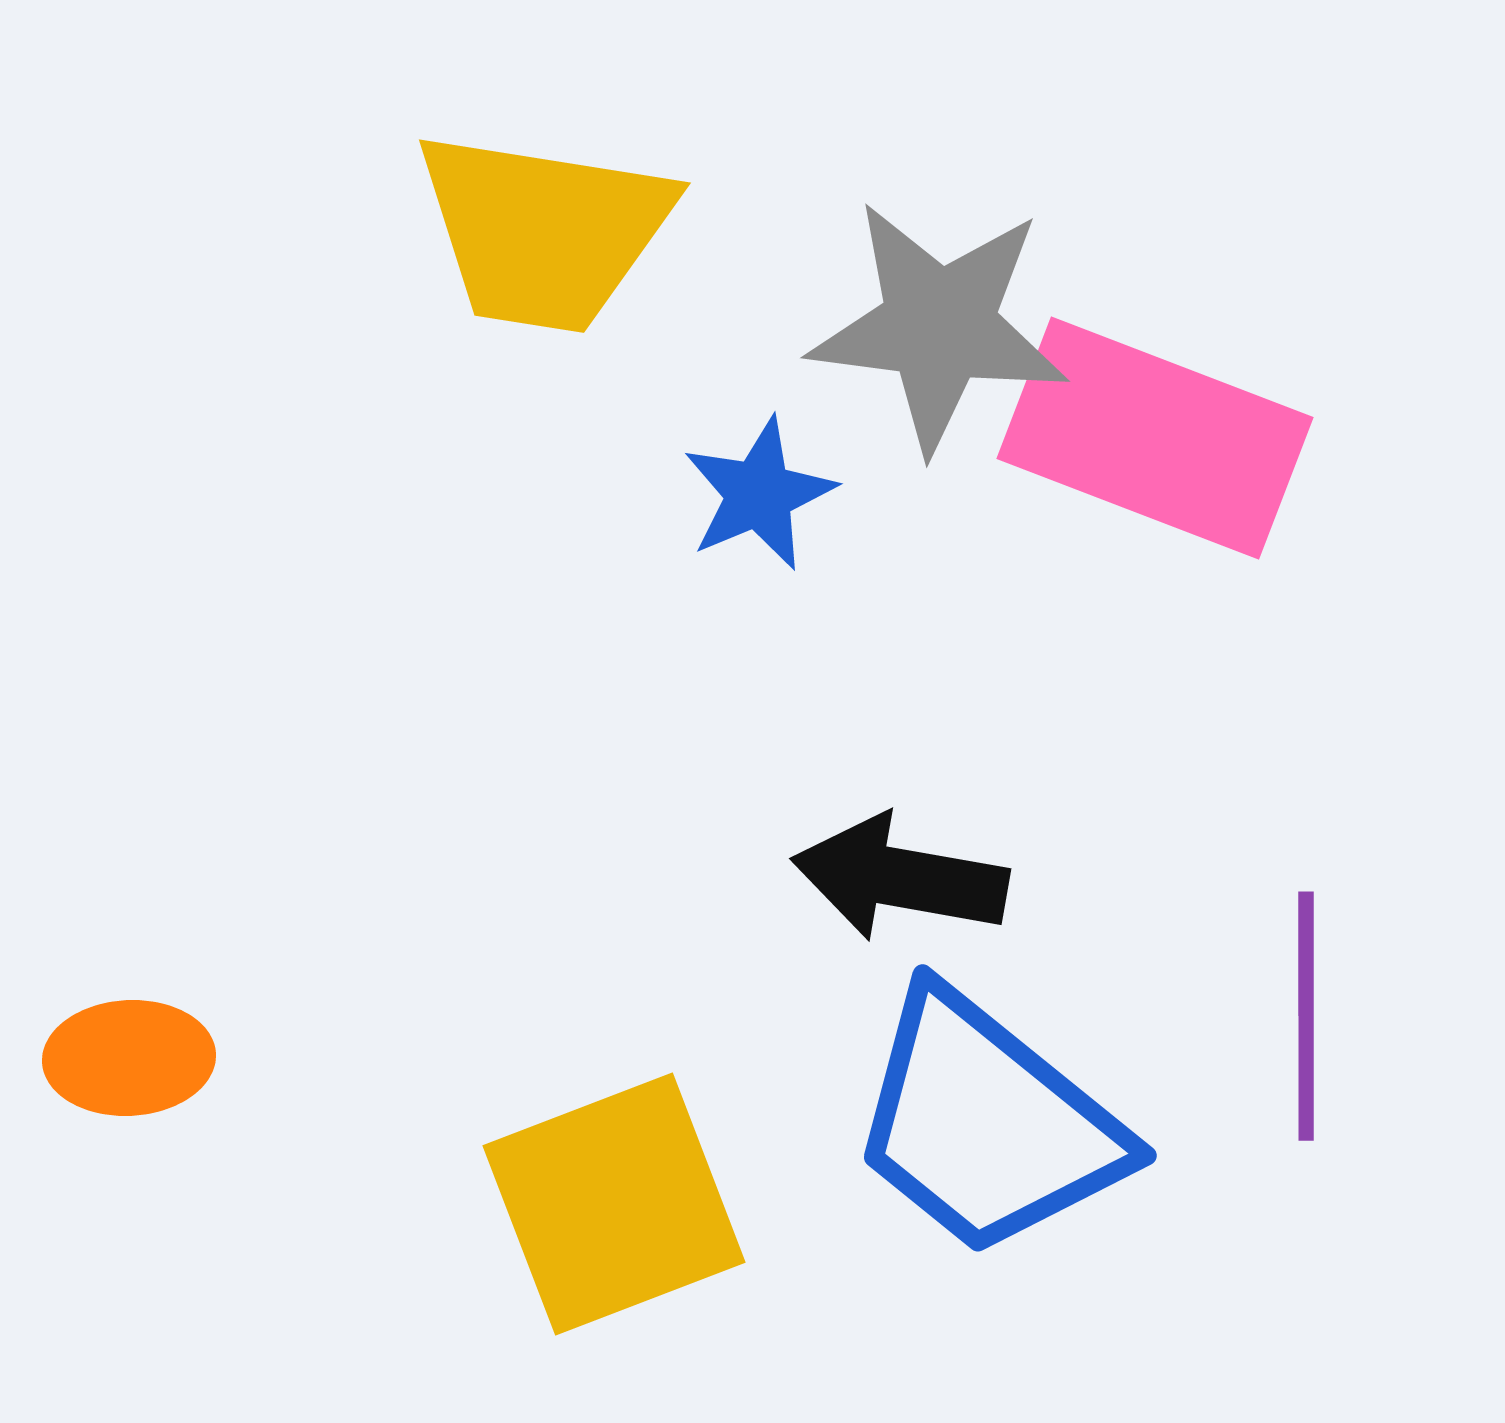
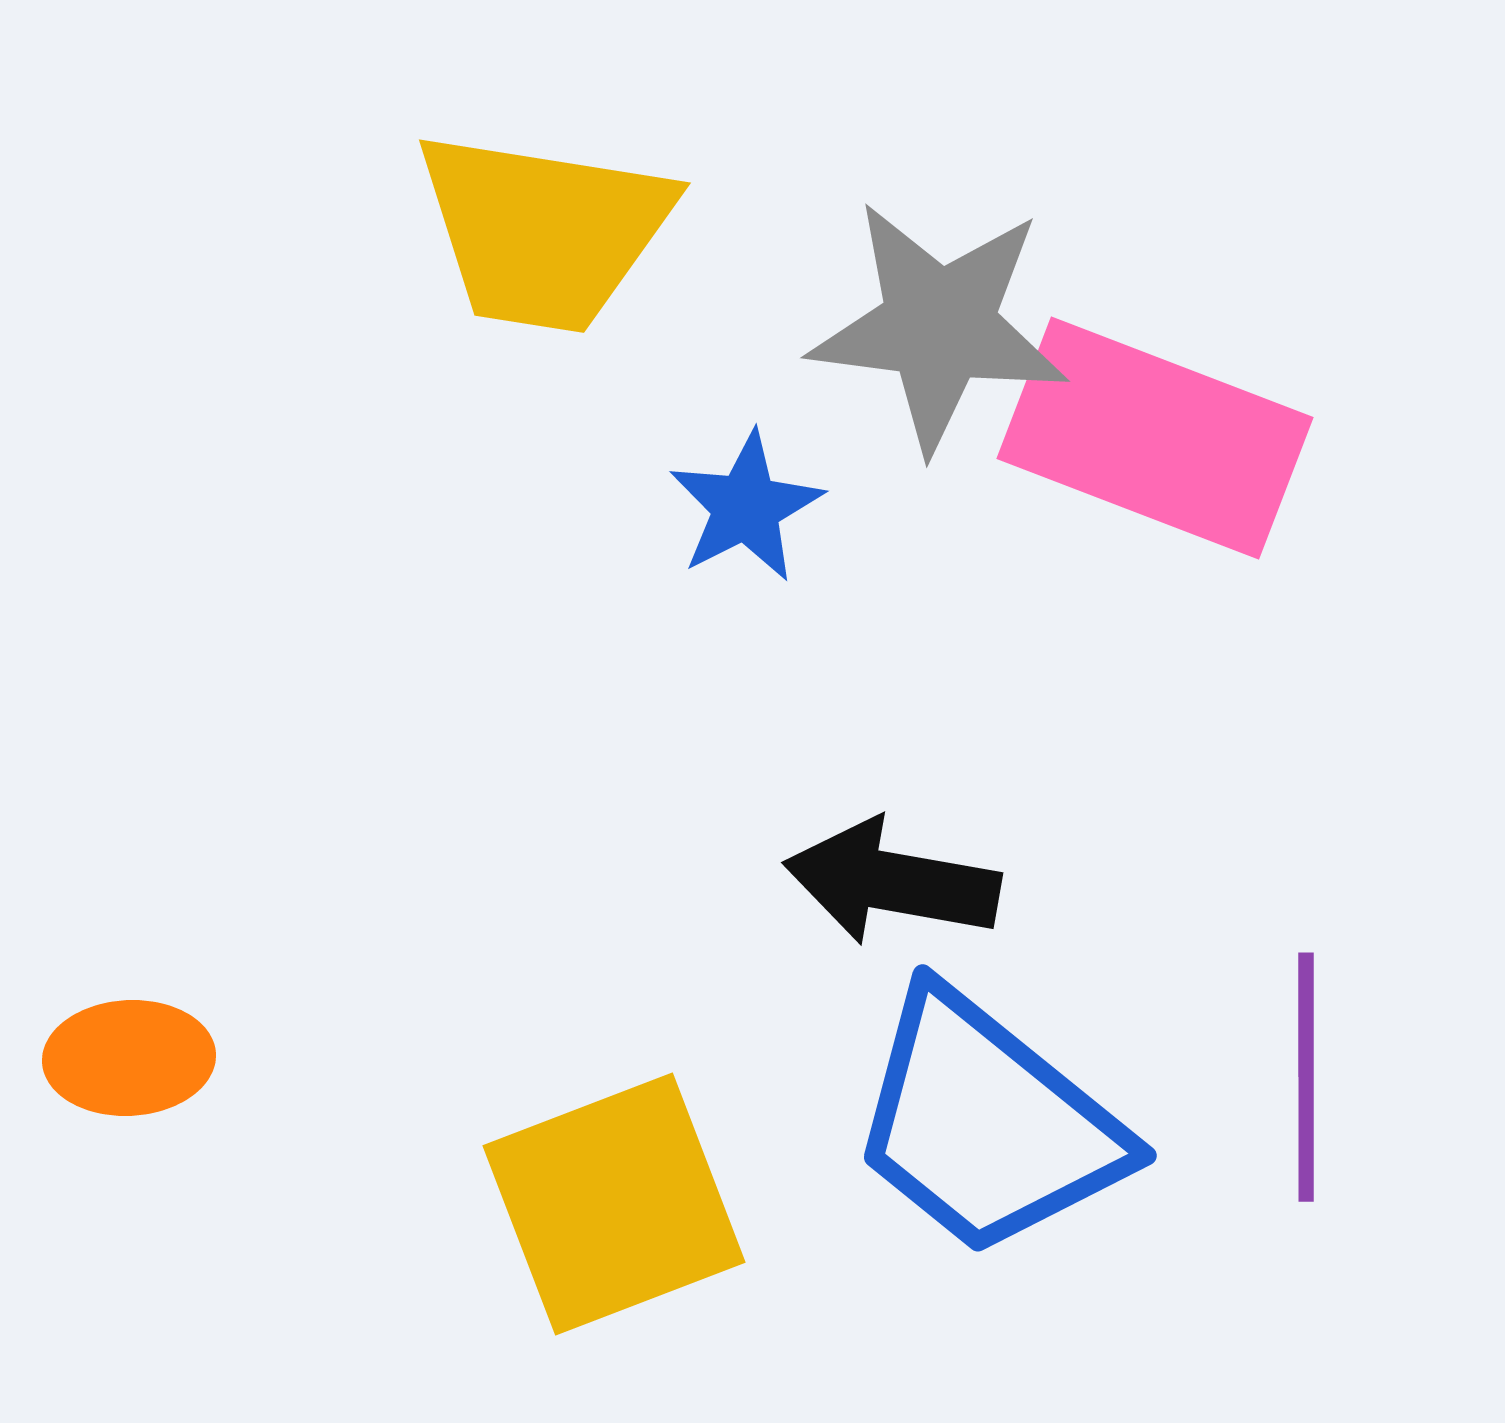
blue star: moved 13 px left, 13 px down; rotated 4 degrees counterclockwise
black arrow: moved 8 px left, 4 px down
purple line: moved 61 px down
